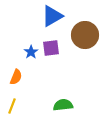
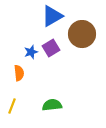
brown circle: moved 3 px left, 1 px up
purple square: rotated 24 degrees counterclockwise
blue star: rotated 16 degrees clockwise
orange semicircle: moved 3 px right, 4 px up; rotated 28 degrees counterclockwise
green semicircle: moved 11 px left
